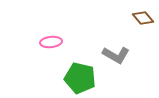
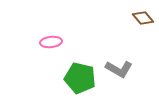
gray L-shape: moved 3 px right, 14 px down
